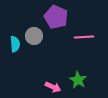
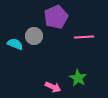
purple pentagon: rotated 25 degrees clockwise
cyan semicircle: rotated 63 degrees counterclockwise
green star: moved 2 px up
